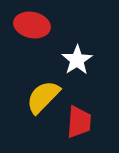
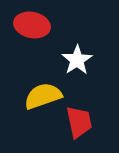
yellow semicircle: moved 1 px up; rotated 27 degrees clockwise
red trapezoid: rotated 16 degrees counterclockwise
